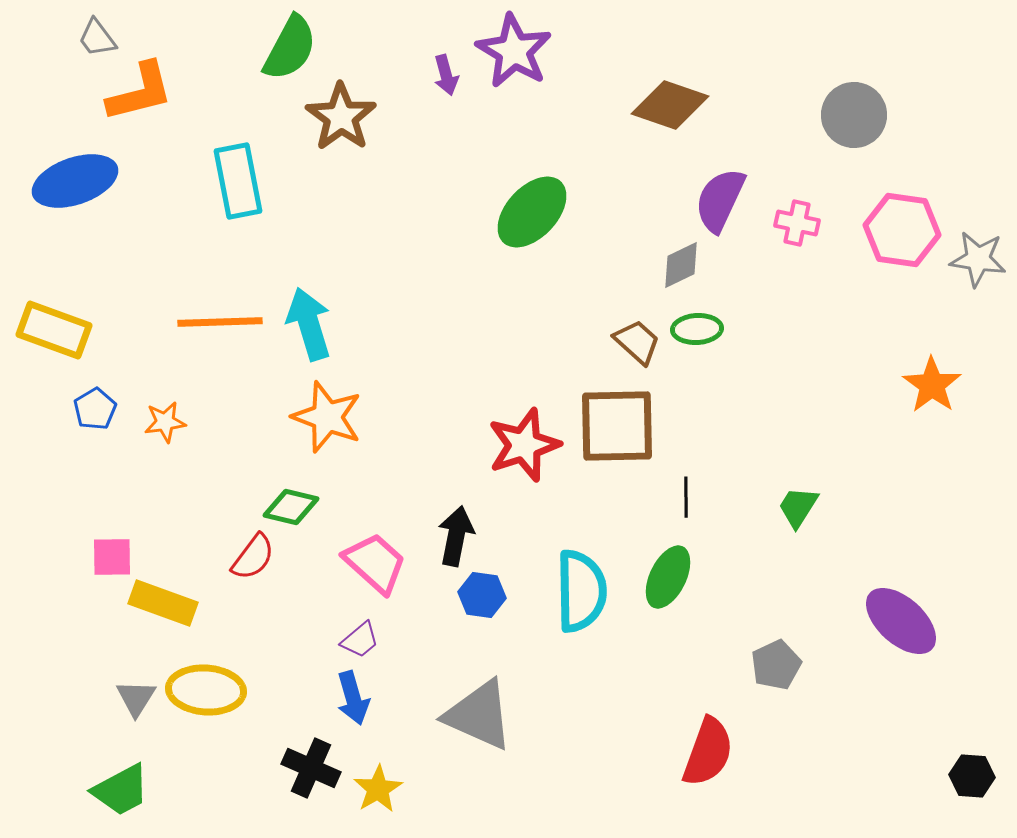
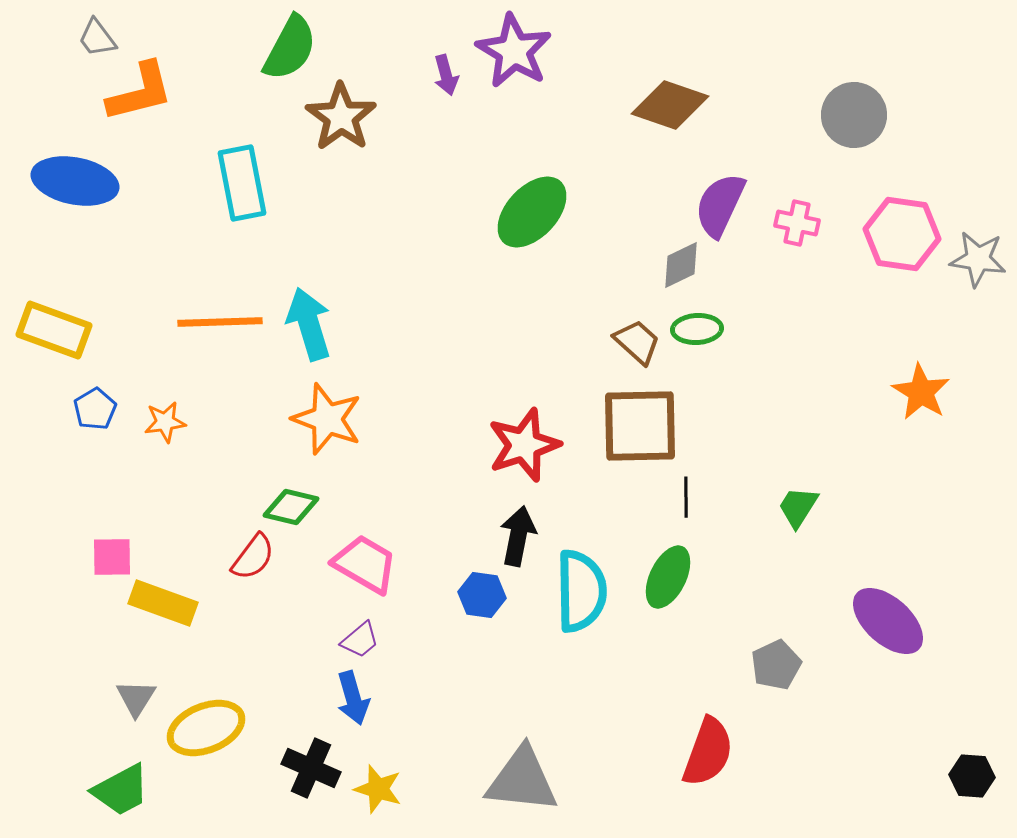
blue ellipse at (75, 181): rotated 30 degrees clockwise
cyan rectangle at (238, 181): moved 4 px right, 2 px down
purple semicircle at (720, 200): moved 5 px down
pink hexagon at (902, 230): moved 4 px down
orange star at (932, 385): moved 11 px left, 7 px down; rotated 4 degrees counterclockwise
orange star at (327, 417): moved 2 px down
brown square at (617, 426): moved 23 px right
black arrow at (456, 536): moved 62 px right
pink trapezoid at (375, 563): moved 10 px left, 1 px down; rotated 12 degrees counterclockwise
purple ellipse at (901, 621): moved 13 px left
yellow ellipse at (206, 690): moved 38 px down; rotated 26 degrees counterclockwise
gray triangle at (479, 715): moved 43 px right, 65 px down; rotated 18 degrees counterclockwise
yellow star at (378, 789): rotated 24 degrees counterclockwise
